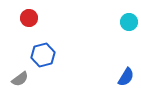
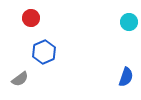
red circle: moved 2 px right
blue hexagon: moved 1 px right, 3 px up; rotated 10 degrees counterclockwise
blue semicircle: rotated 12 degrees counterclockwise
